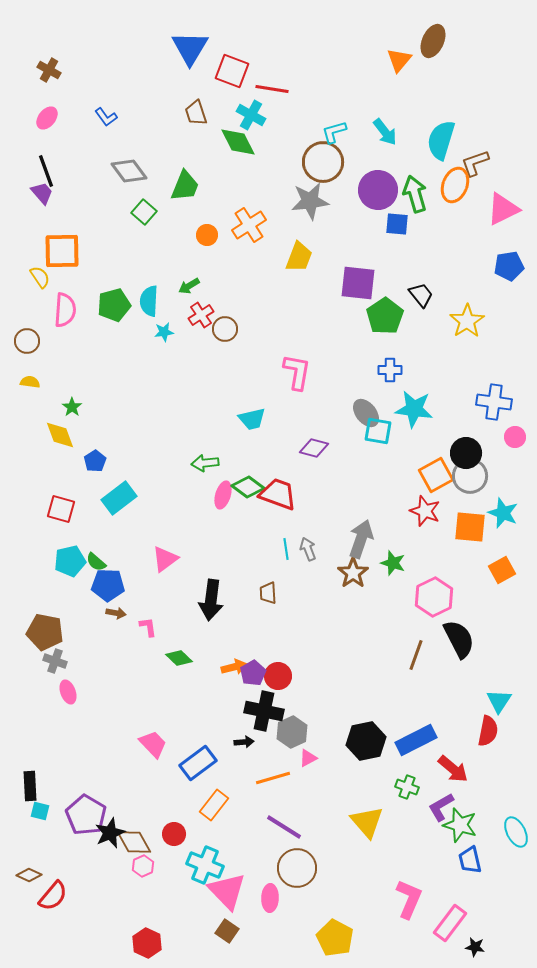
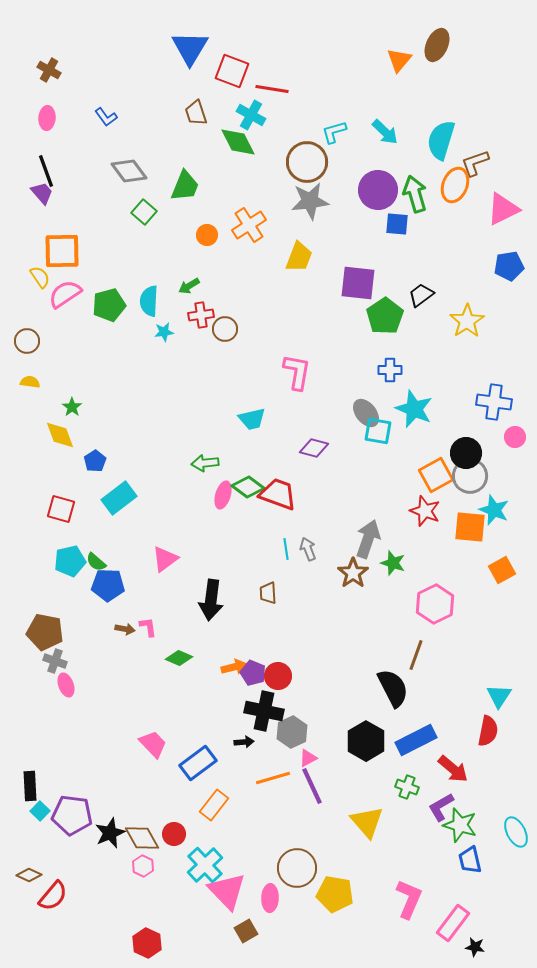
brown ellipse at (433, 41): moved 4 px right, 4 px down
pink ellipse at (47, 118): rotated 35 degrees counterclockwise
cyan arrow at (385, 132): rotated 8 degrees counterclockwise
brown circle at (323, 162): moved 16 px left
black trapezoid at (421, 295): rotated 88 degrees counterclockwise
green pentagon at (114, 305): moved 5 px left
pink semicircle at (65, 310): moved 16 px up; rotated 128 degrees counterclockwise
red cross at (201, 315): rotated 25 degrees clockwise
cyan star at (414, 409): rotated 15 degrees clockwise
cyan star at (503, 513): moved 9 px left, 3 px up
gray arrow at (361, 539): moved 7 px right
pink hexagon at (434, 597): moved 1 px right, 7 px down
brown arrow at (116, 613): moved 9 px right, 16 px down
black semicircle at (459, 639): moved 66 px left, 49 px down
green diamond at (179, 658): rotated 20 degrees counterclockwise
purple pentagon at (253, 673): rotated 20 degrees counterclockwise
pink ellipse at (68, 692): moved 2 px left, 7 px up
cyan triangle at (499, 701): moved 5 px up
black hexagon at (366, 741): rotated 18 degrees counterclockwise
cyan square at (40, 811): rotated 30 degrees clockwise
purple pentagon at (86, 815): moved 14 px left; rotated 24 degrees counterclockwise
purple line at (284, 827): moved 28 px right, 41 px up; rotated 33 degrees clockwise
brown diamond at (134, 842): moved 8 px right, 4 px up
cyan cross at (205, 865): rotated 24 degrees clockwise
pink hexagon at (143, 866): rotated 10 degrees counterclockwise
pink rectangle at (450, 923): moved 3 px right
brown square at (227, 931): moved 19 px right; rotated 25 degrees clockwise
yellow pentagon at (335, 938): moved 44 px up; rotated 18 degrees counterclockwise
